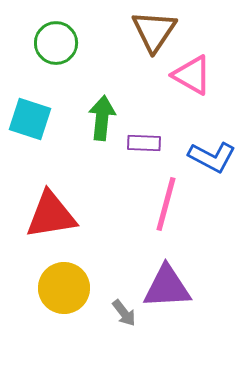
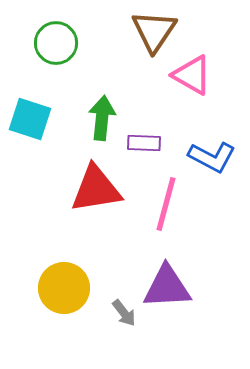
red triangle: moved 45 px right, 26 px up
